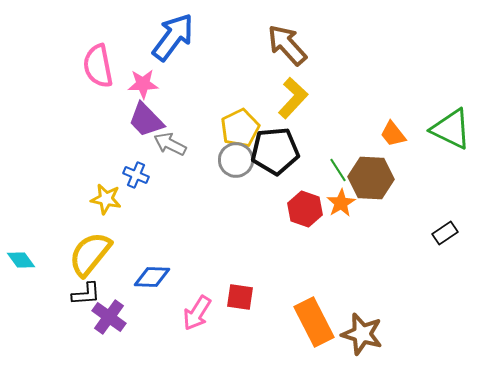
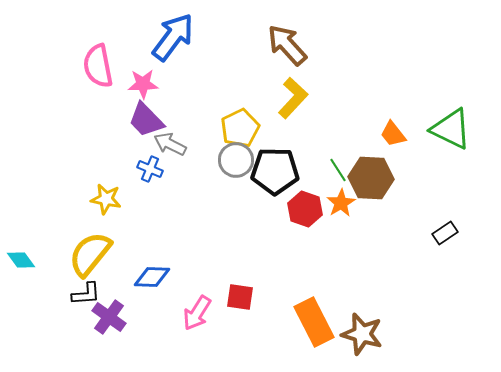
black pentagon: moved 20 px down; rotated 6 degrees clockwise
blue cross: moved 14 px right, 6 px up
